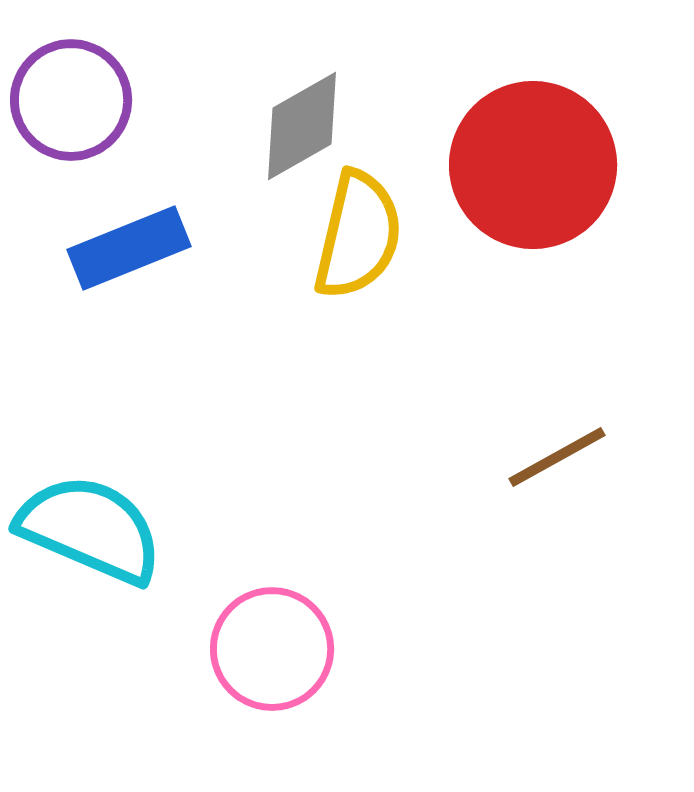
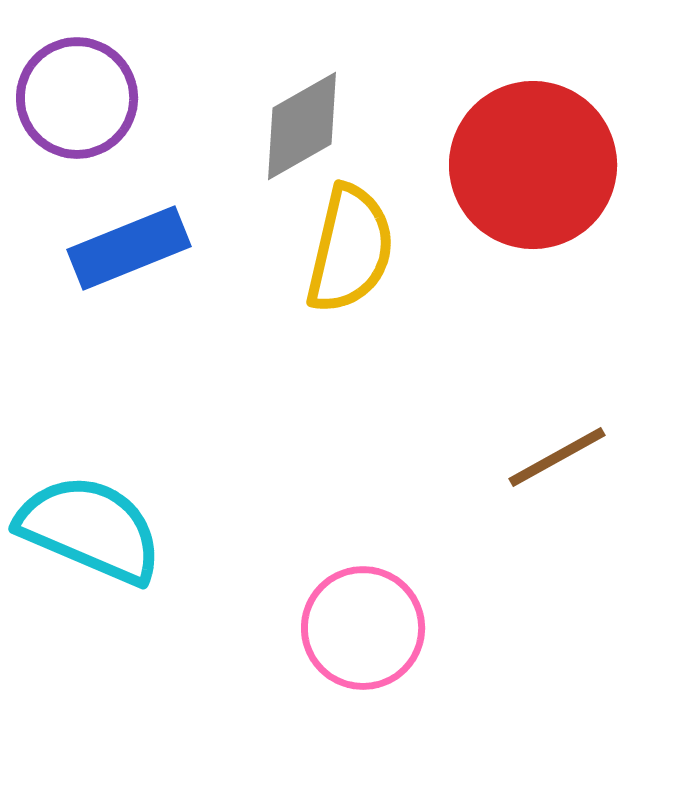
purple circle: moved 6 px right, 2 px up
yellow semicircle: moved 8 px left, 14 px down
pink circle: moved 91 px right, 21 px up
